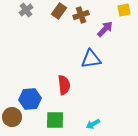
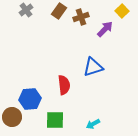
yellow square: moved 2 px left, 1 px down; rotated 32 degrees counterclockwise
brown cross: moved 2 px down
blue triangle: moved 2 px right, 8 px down; rotated 10 degrees counterclockwise
